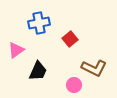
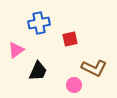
red square: rotated 28 degrees clockwise
